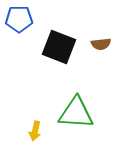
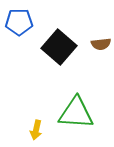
blue pentagon: moved 3 px down
black square: rotated 20 degrees clockwise
yellow arrow: moved 1 px right, 1 px up
